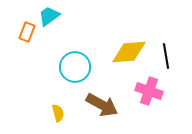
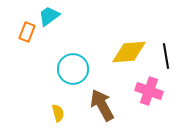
cyan circle: moved 2 px left, 2 px down
brown arrow: rotated 148 degrees counterclockwise
